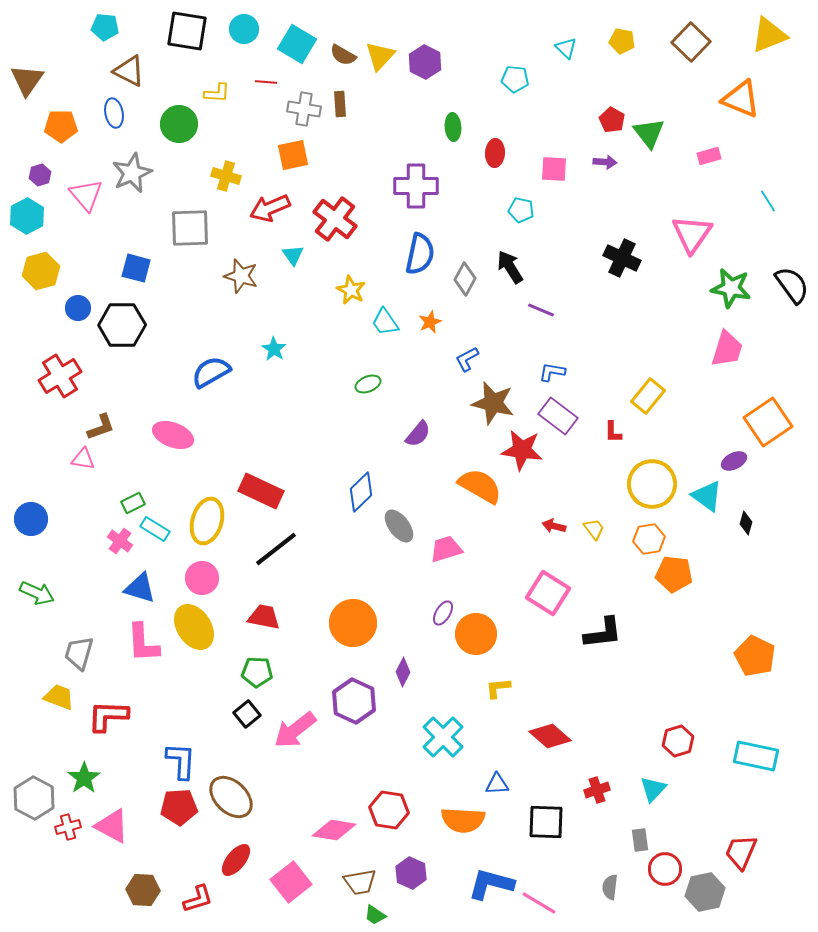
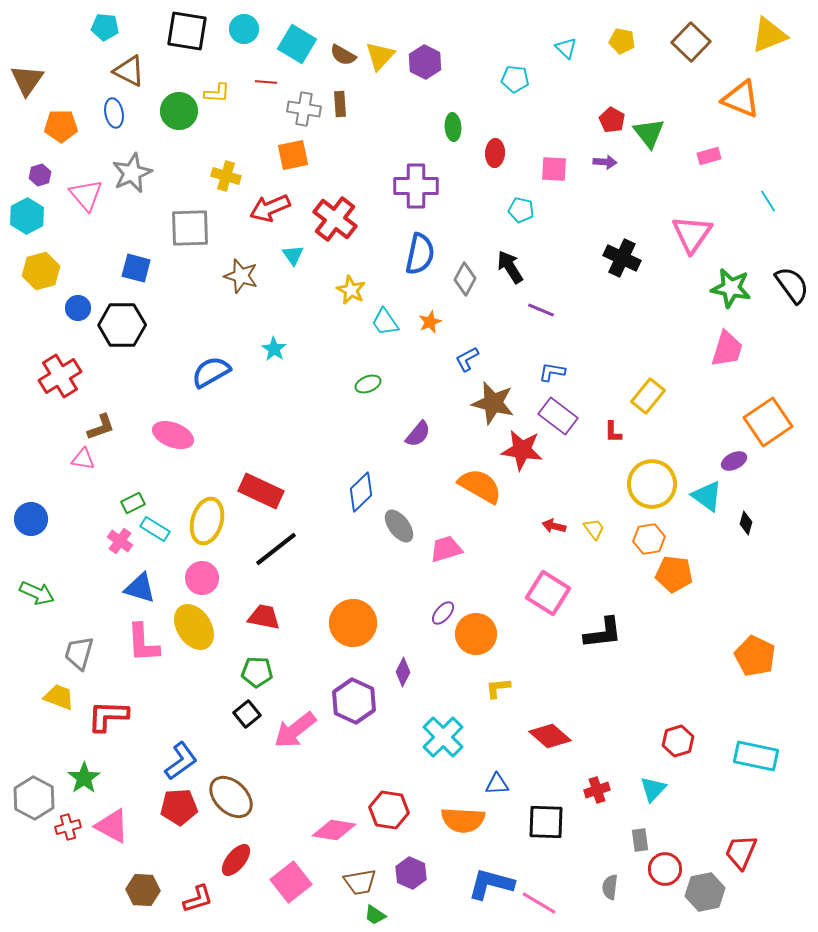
green circle at (179, 124): moved 13 px up
purple ellipse at (443, 613): rotated 10 degrees clockwise
blue L-shape at (181, 761): rotated 51 degrees clockwise
